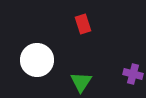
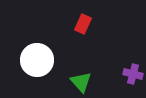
red rectangle: rotated 42 degrees clockwise
green triangle: rotated 15 degrees counterclockwise
